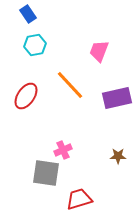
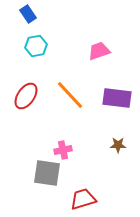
cyan hexagon: moved 1 px right, 1 px down
pink trapezoid: rotated 50 degrees clockwise
orange line: moved 10 px down
purple rectangle: rotated 20 degrees clockwise
pink cross: rotated 12 degrees clockwise
brown star: moved 11 px up
gray square: moved 1 px right
red trapezoid: moved 4 px right
